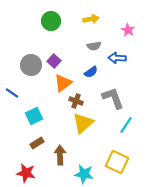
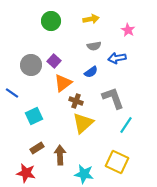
blue arrow: rotated 12 degrees counterclockwise
brown rectangle: moved 5 px down
